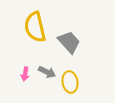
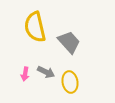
gray arrow: moved 1 px left
